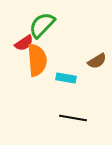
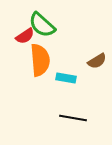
green semicircle: rotated 92 degrees counterclockwise
red semicircle: moved 1 px right, 7 px up
orange semicircle: moved 3 px right
